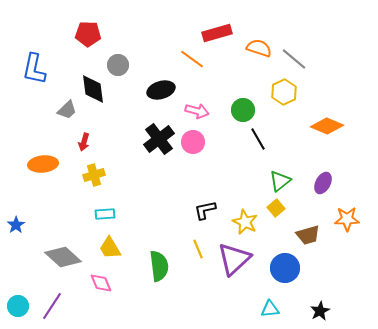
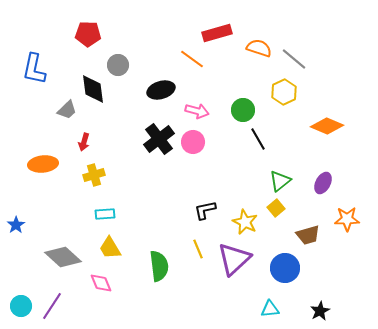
cyan circle: moved 3 px right
